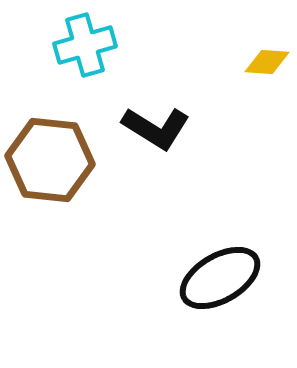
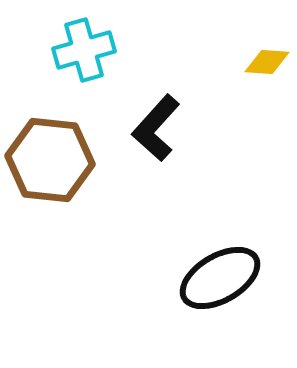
cyan cross: moved 1 px left, 5 px down
black L-shape: rotated 100 degrees clockwise
